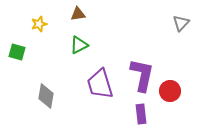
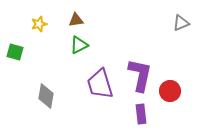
brown triangle: moved 2 px left, 6 px down
gray triangle: rotated 24 degrees clockwise
green square: moved 2 px left
purple L-shape: moved 2 px left
